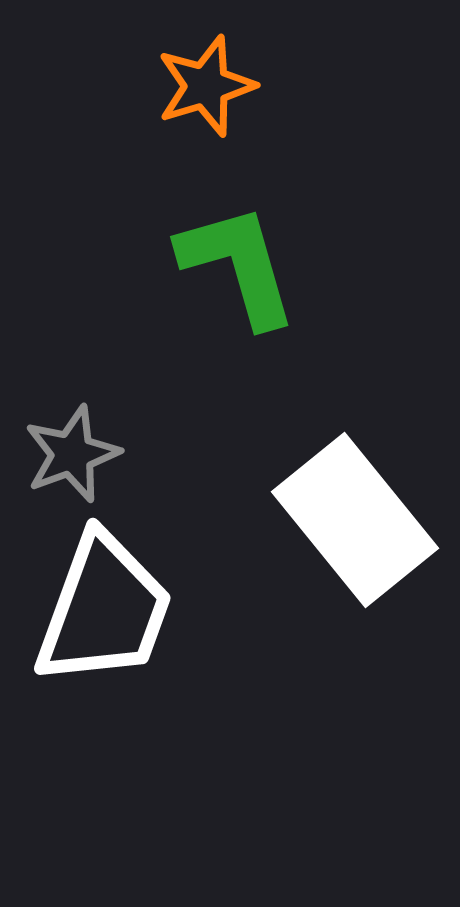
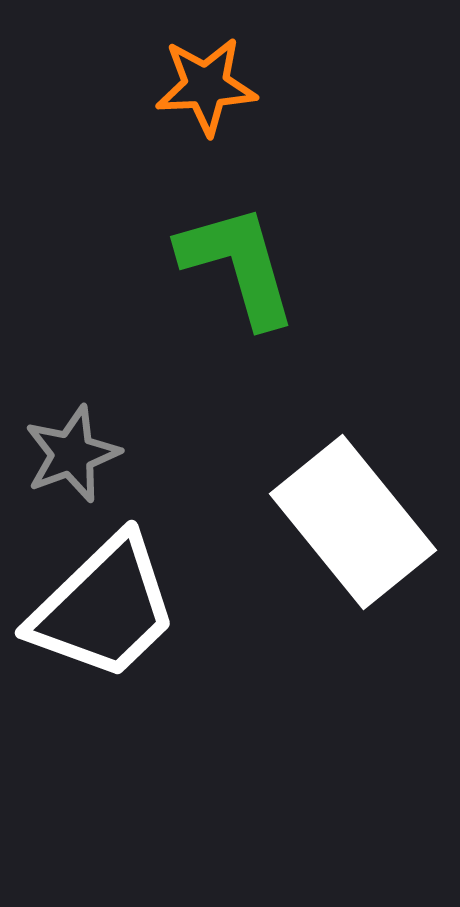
orange star: rotated 14 degrees clockwise
white rectangle: moved 2 px left, 2 px down
white trapezoid: moved 2 px up; rotated 26 degrees clockwise
